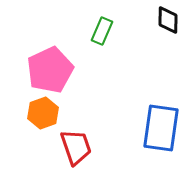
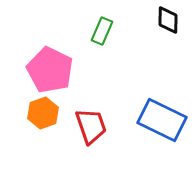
pink pentagon: rotated 21 degrees counterclockwise
blue rectangle: moved 1 px right, 8 px up; rotated 72 degrees counterclockwise
red trapezoid: moved 15 px right, 21 px up
